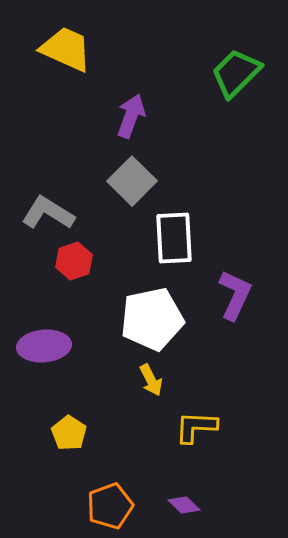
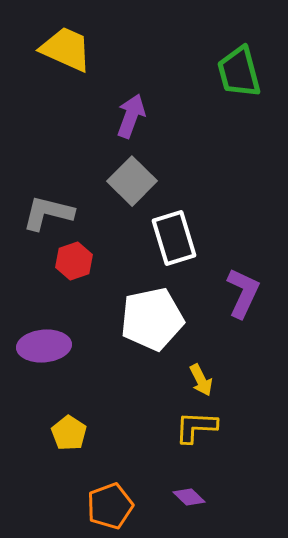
green trapezoid: moved 3 px right, 1 px up; rotated 60 degrees counterclockwise
gray L-shape: rotated 18 degrees counterclockwise
white rectangle: rotated 14 degrees counterclockwise
purple L-shape: moved 8 px right, 2 px up
yellow arrow: moved 50 px right
purple diamond: moved 5 px right, 8 px up
